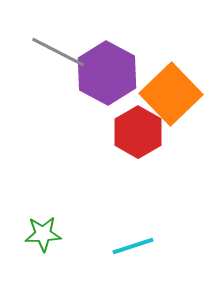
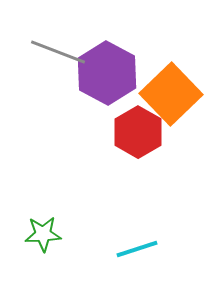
gray line: rotated 6 degrees counterclockwise
cyan line: moved 4 px right, 3 px down
